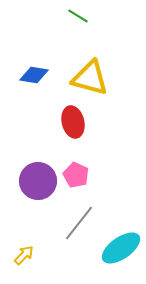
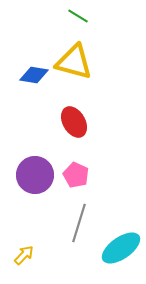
yellow triangle: moved 16 px left, 16 px up
red ellipse: moved 1 px right; rotated 16 degrees counterclockwise
purple circle: moved 3 px left, 6 px up
gray line: rotated 21 degrees counterclockwise
